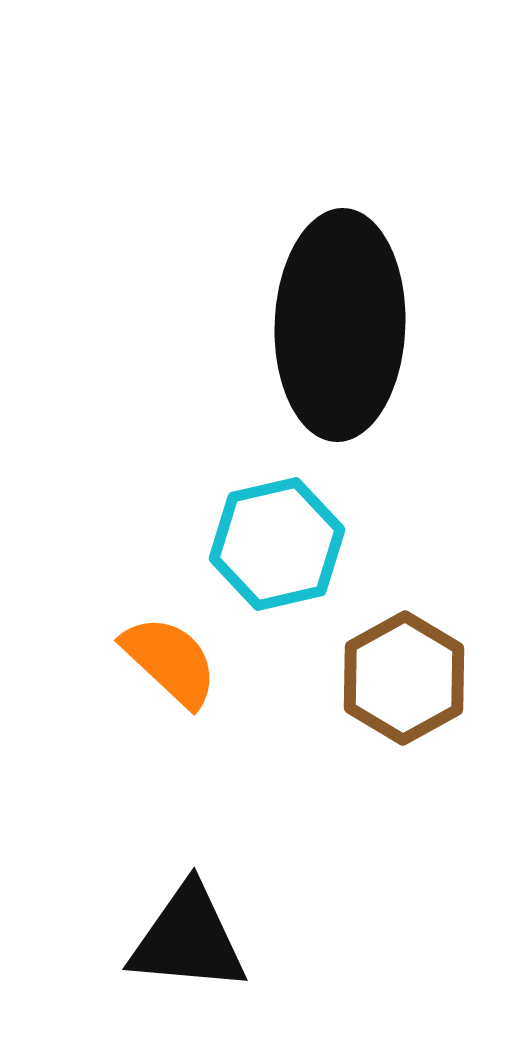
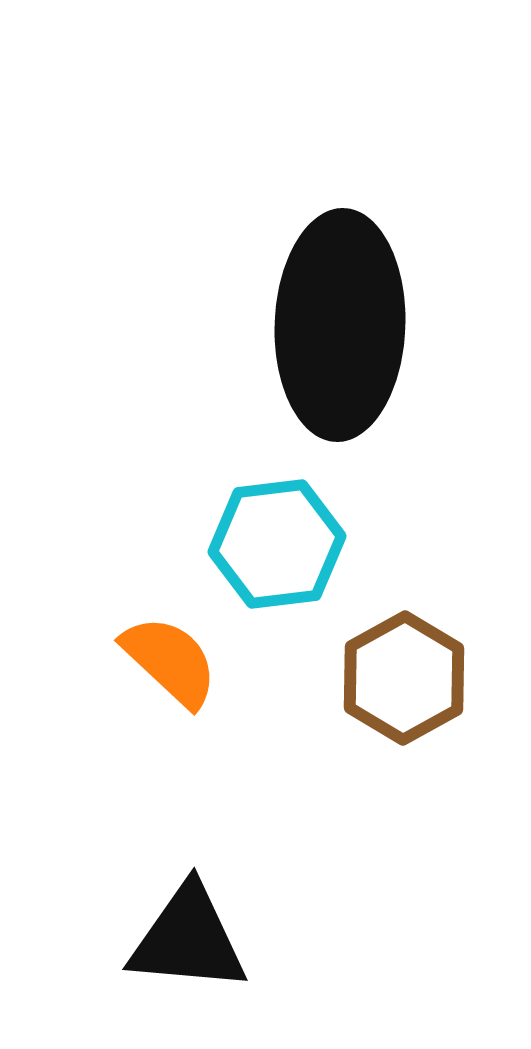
cyan hexagon: rotated 6 degrees clockwise
